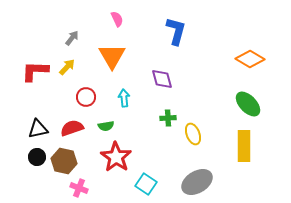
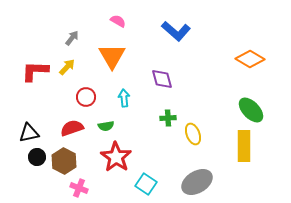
pink semicircle: moved 1 px right, 2 px down; rotated 35 degrees counterclockwise
blue L-shape: rotated 116 degrees clockwise
green ellipse: moved 3 px right, 6 px down
black triangle: moved 9 px left, 4 px down
brown hexagon: rotated 15 degrees clockwise
